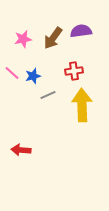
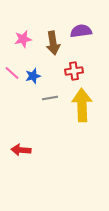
brown arrow: moved 5 px down; rotated 45 degrees counterclockwise
gray line: moved 2 px right, 3 px down; rotated 14 degrees clockwise
